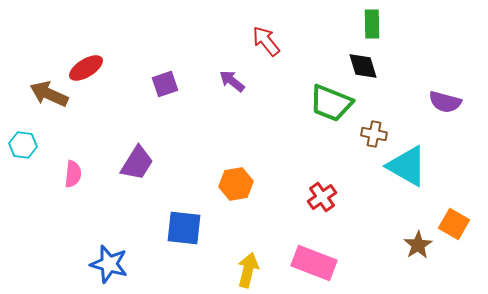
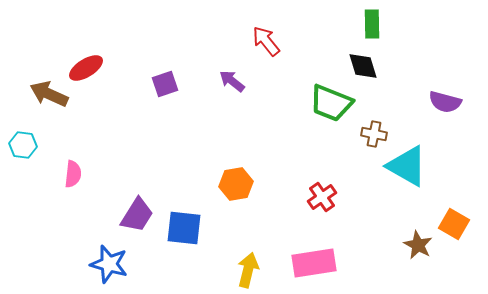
purple trapezoid: moved 52 px down
brown star: rotated 12 degrees counterclockwise
pink rectangle: rotated 30 degrees counterclockwise
